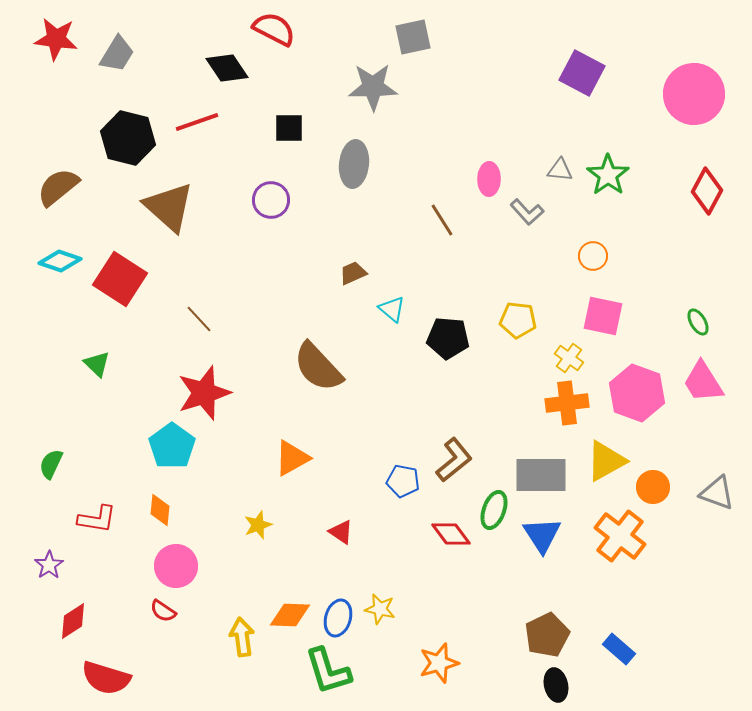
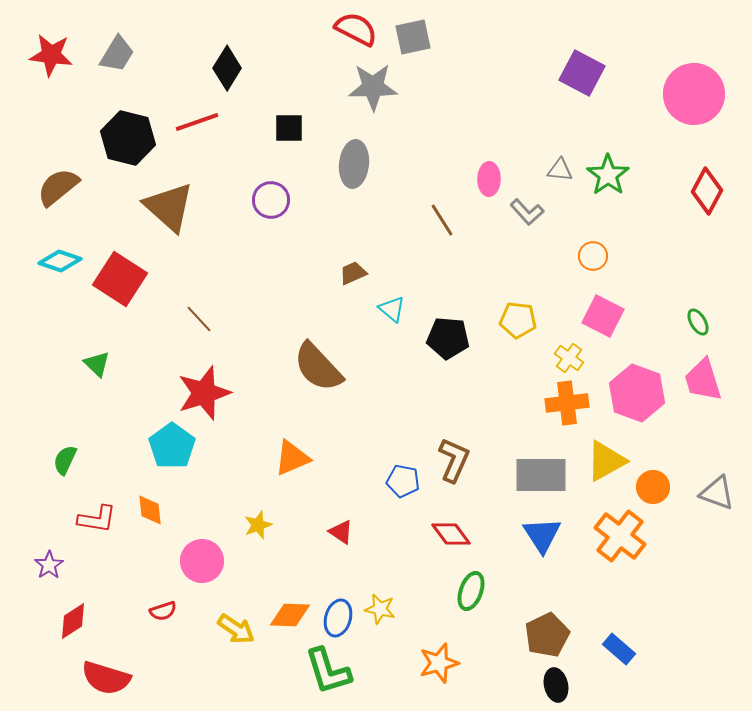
red semicircle at (274, 29): moved 82 px right
red star at (56, 39): moved 5 px left, 16 px down
black diamond at (227, 68): rotated 66 degrees clockwise
pink square at (603, 316): rotated 15 degrees clockwise
pink trapezoid at (703, 382): moved 2 px up; rotated 15 degrees clockwise
orange triangle at (292, 458): rotated 6 degrees clockwise
brown L-shape at (454, 460): rotated 27 degrees counterclockwise
green semicircle at (51, 464): moved 14 px right, 4 px up
orange diamond at (160, 510): moved 10 px left; rotated 12 degrees counterclockwise
green ellipse at (494, 510): moved 23 px left, 81 px down
pink circle at (176, 566): moved 26 px right, 5 px up
red semicircle at (163, 611): rotated 52 degrees counterclockwise
yellow arrow at (242, 637): moved 6 px left, 8 px up; rotated 132 degrees clockwise
